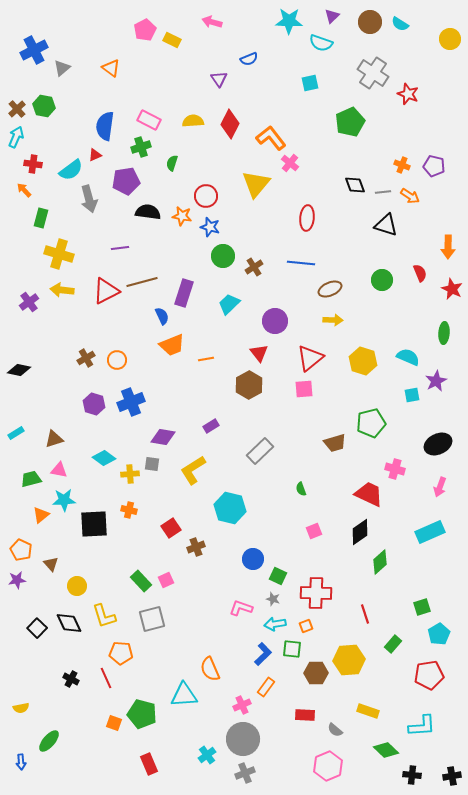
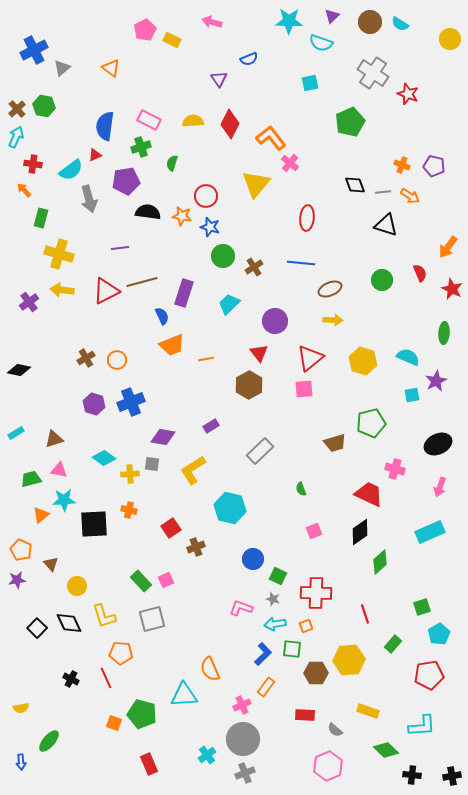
orange arrow at (448, 247): rotated 35 degrees clockwise
